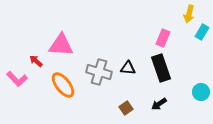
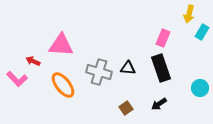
red arrow: moved 3 px left; rotated 16 degrees counterclockwise
cyan circle: moved 1 px left, 4 px up
